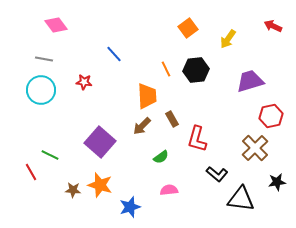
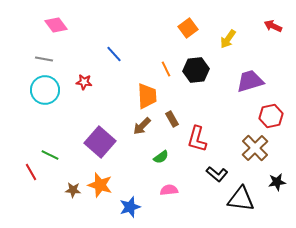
cyan circle: moved 4 px right
